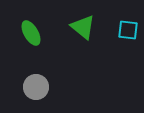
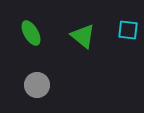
green triangle: moved 9 px down
gray circle: moved 1 px right, 2 px up
